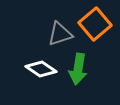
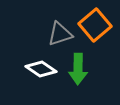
orange square: moved 1 px down
green arrow: rotated 8 degrees counterclockwise
